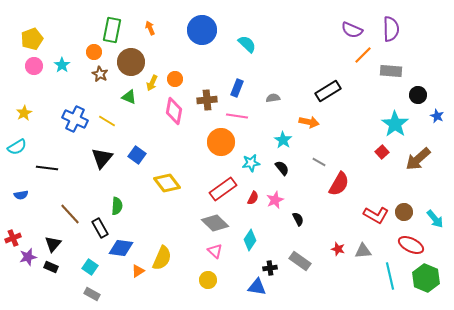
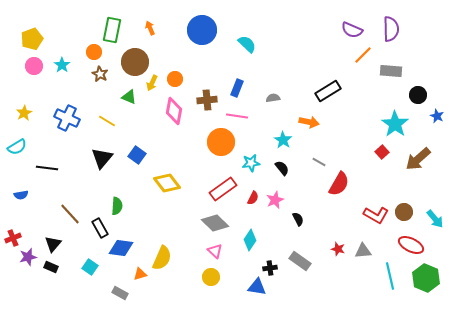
brown circle at (131, 62): moved 4 px right
blue cross at (75, 119): moved 8 px left, 1 px up
orange triangle at (138, 271): moved 2 px right, 3 px down; rotated 16 degrees clockwise
yellow circle at (208, 280): moved 3 px right, 3 px up
gray rectangle at (92, 294): moved 28 px right, 1 px up
